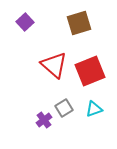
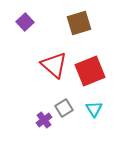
cyan triangle: rotated 42 degrees counterclockwise
